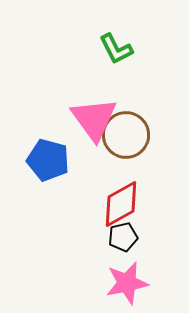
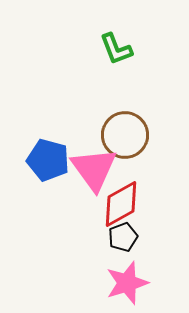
green L-shape: rotated 6 degrees clockwise
pink triangle: moved 50 px down
brown circle: moved 1 px left
black pentagon: rotated 8 degrees counterclockwise
pink star: rotated 6 degrees counterclockwise
